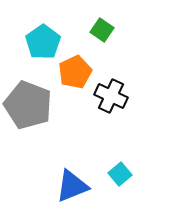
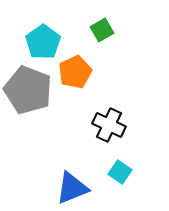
green square: rotated 25 degrees clockwise
black cross: moved 2 px left, 29 px down
gray pentagon: moved 15 px up
cyan square: moved 2 px up; rotated 15 degrees counterclockwise
blue triangle: moved 2 px down
